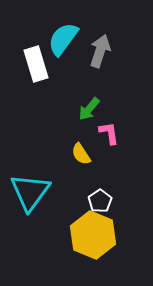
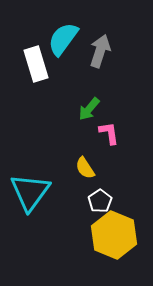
yellow semicircle: moved 4 px right, 14 px down
yellow hexagon: moved 21 px right
